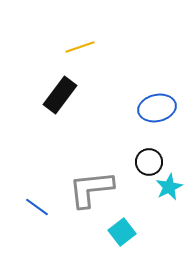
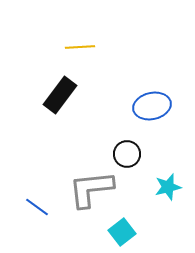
yellow line: rotated 16 degrees clockwise
blue ellipse: moved 5 px left, 2 px up
black circle: moved 22 px left, 8 px up
cyan star: moved 1 px left; rotated 12 degrees clockwise
